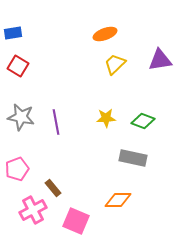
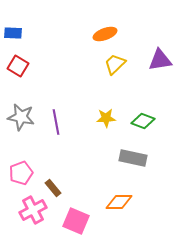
blue rectangle: rotated 12 degrees clockwise
pink pentagon: moved 4 px right, 4 px down
orange diamond: moved 1 px right, 2 px down
